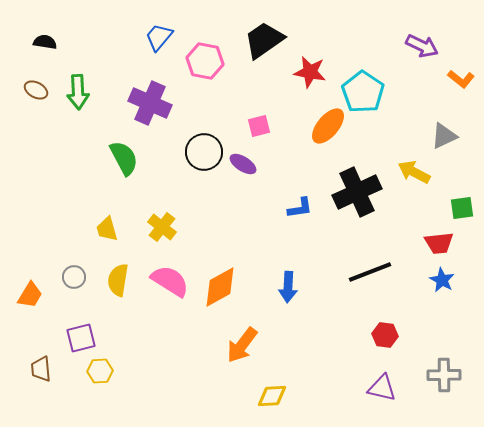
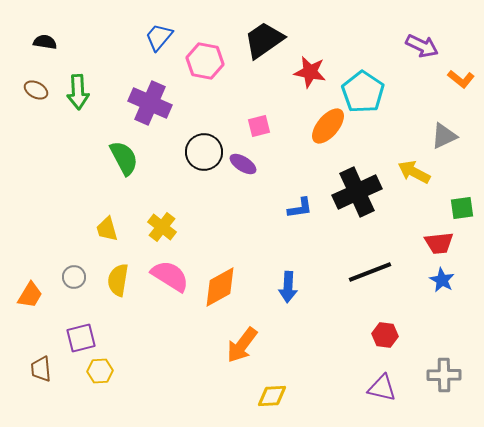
pink semicircle: moved 5 px up
